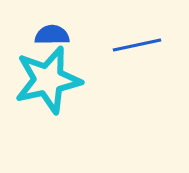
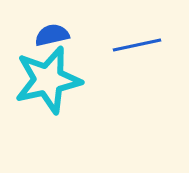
blue semicircle: rotated 12 degrees counterclockwise
